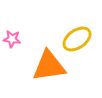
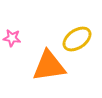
pink star: moved 1 px up
